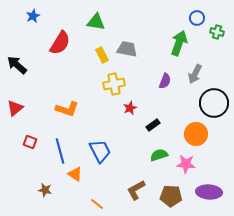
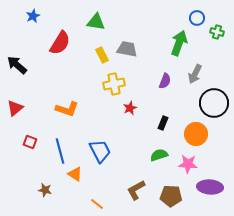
black rectangle: moved 10 px right, 2 px up; rotated 32 degrees counterclockwise
pink star: moved 2 px right
purple ellipse: moved 1 px right, 5 px up
